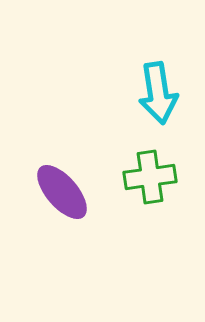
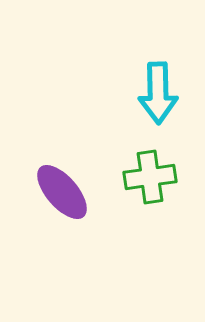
cyan arrow: rotated 8 degrees clockwise
